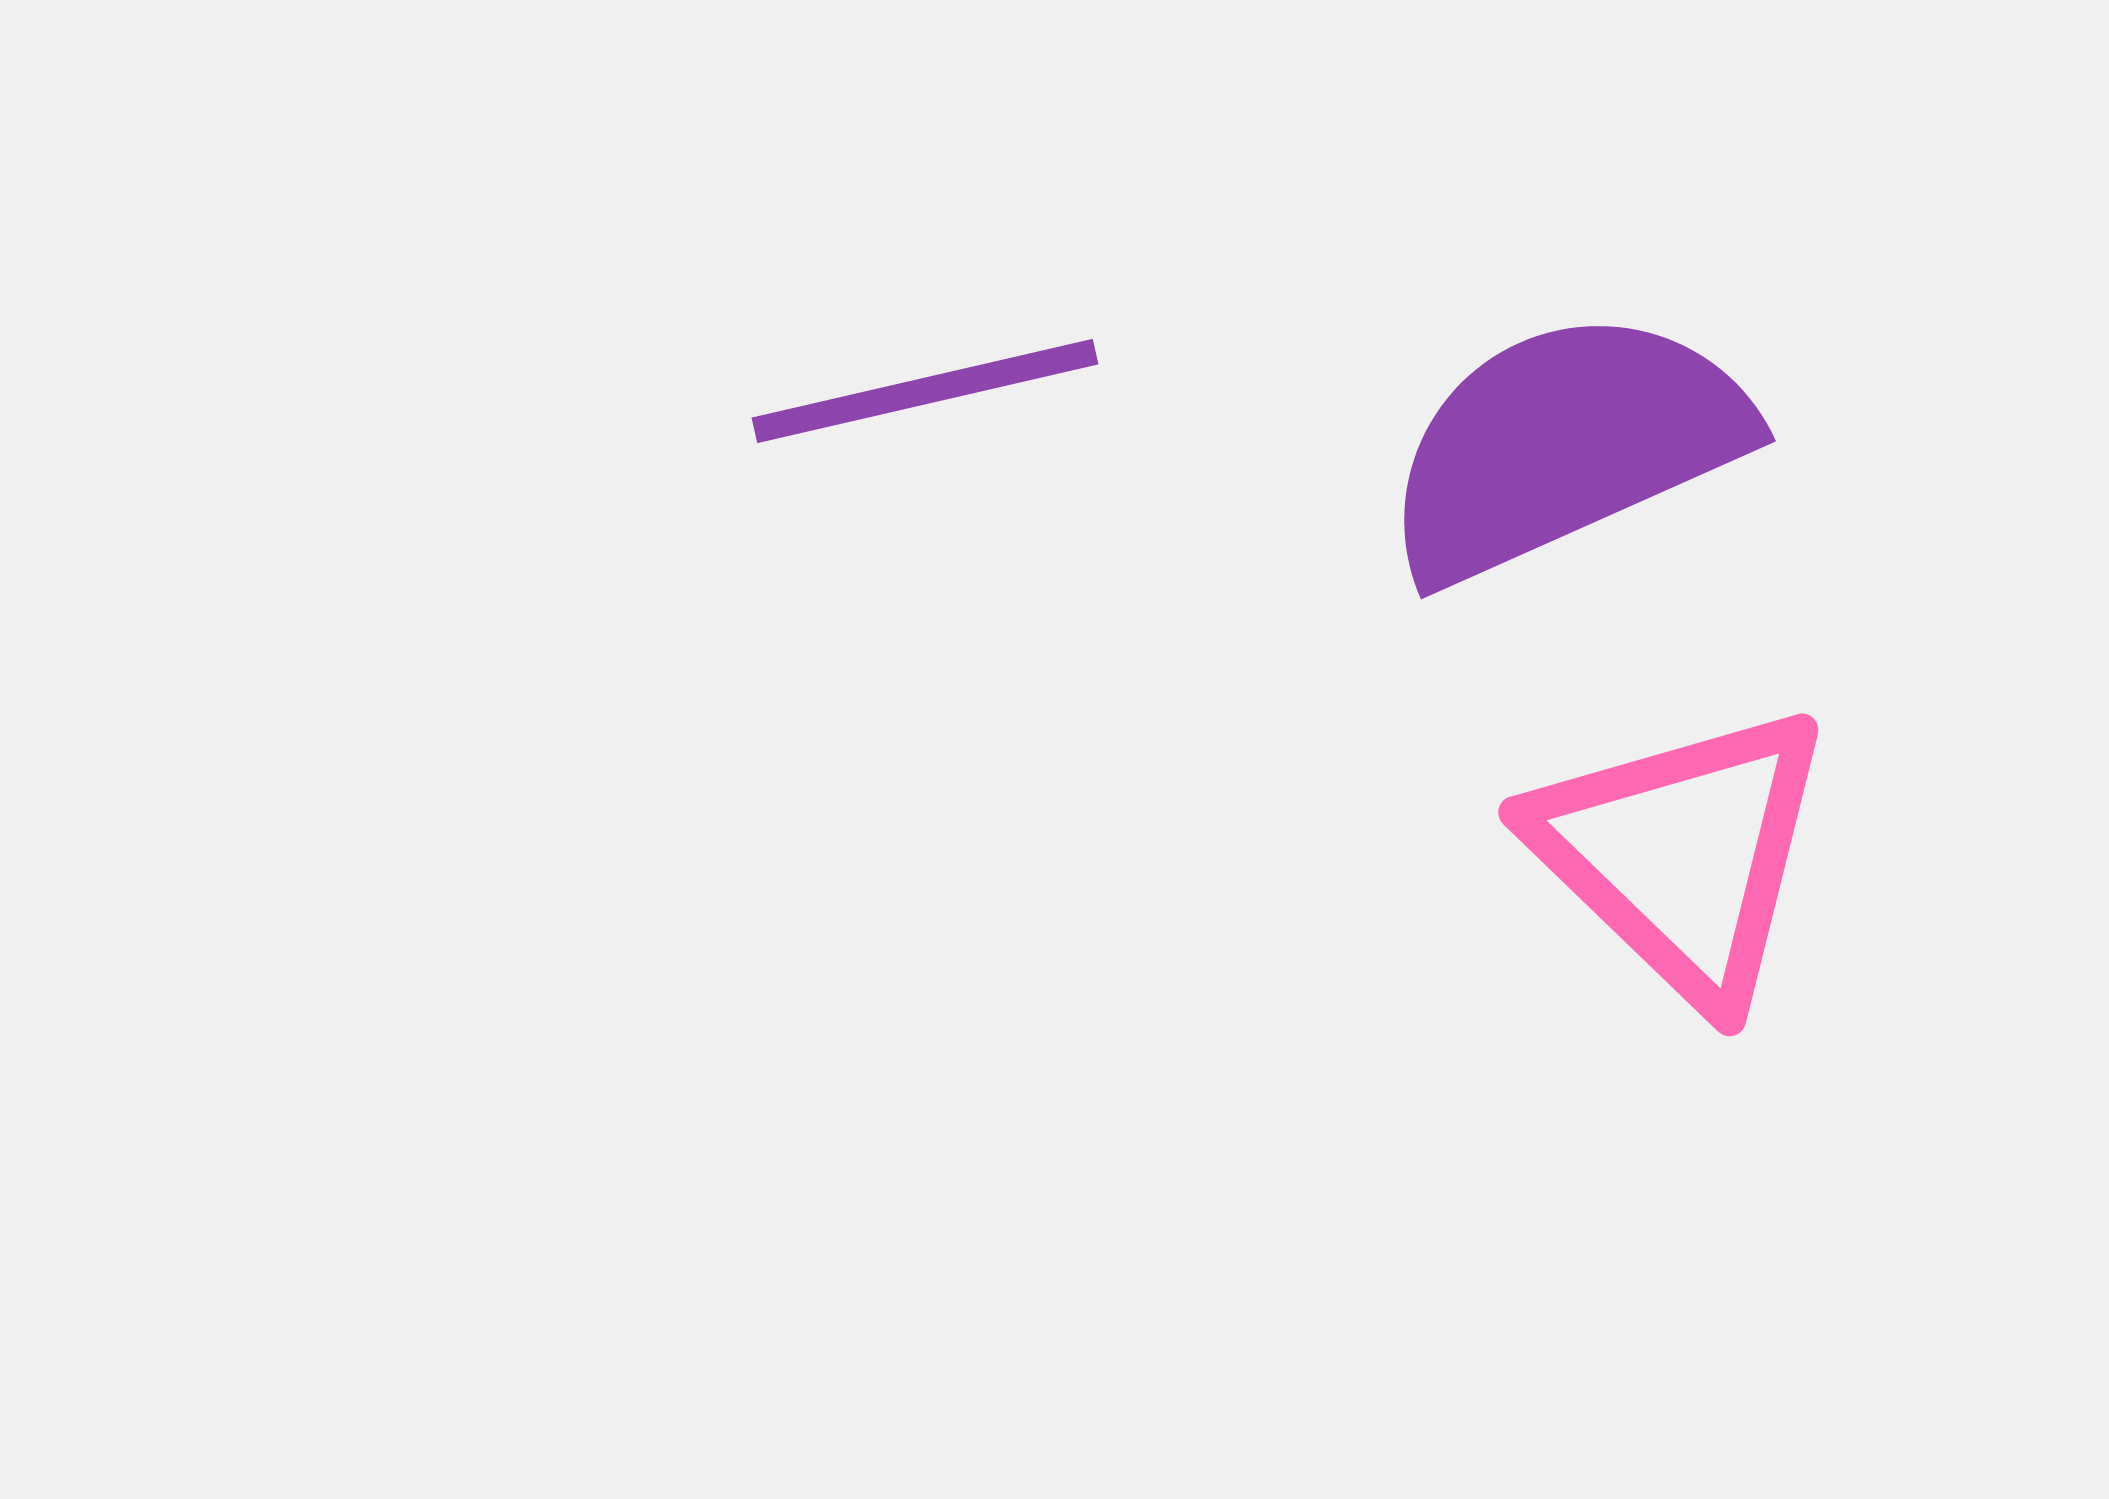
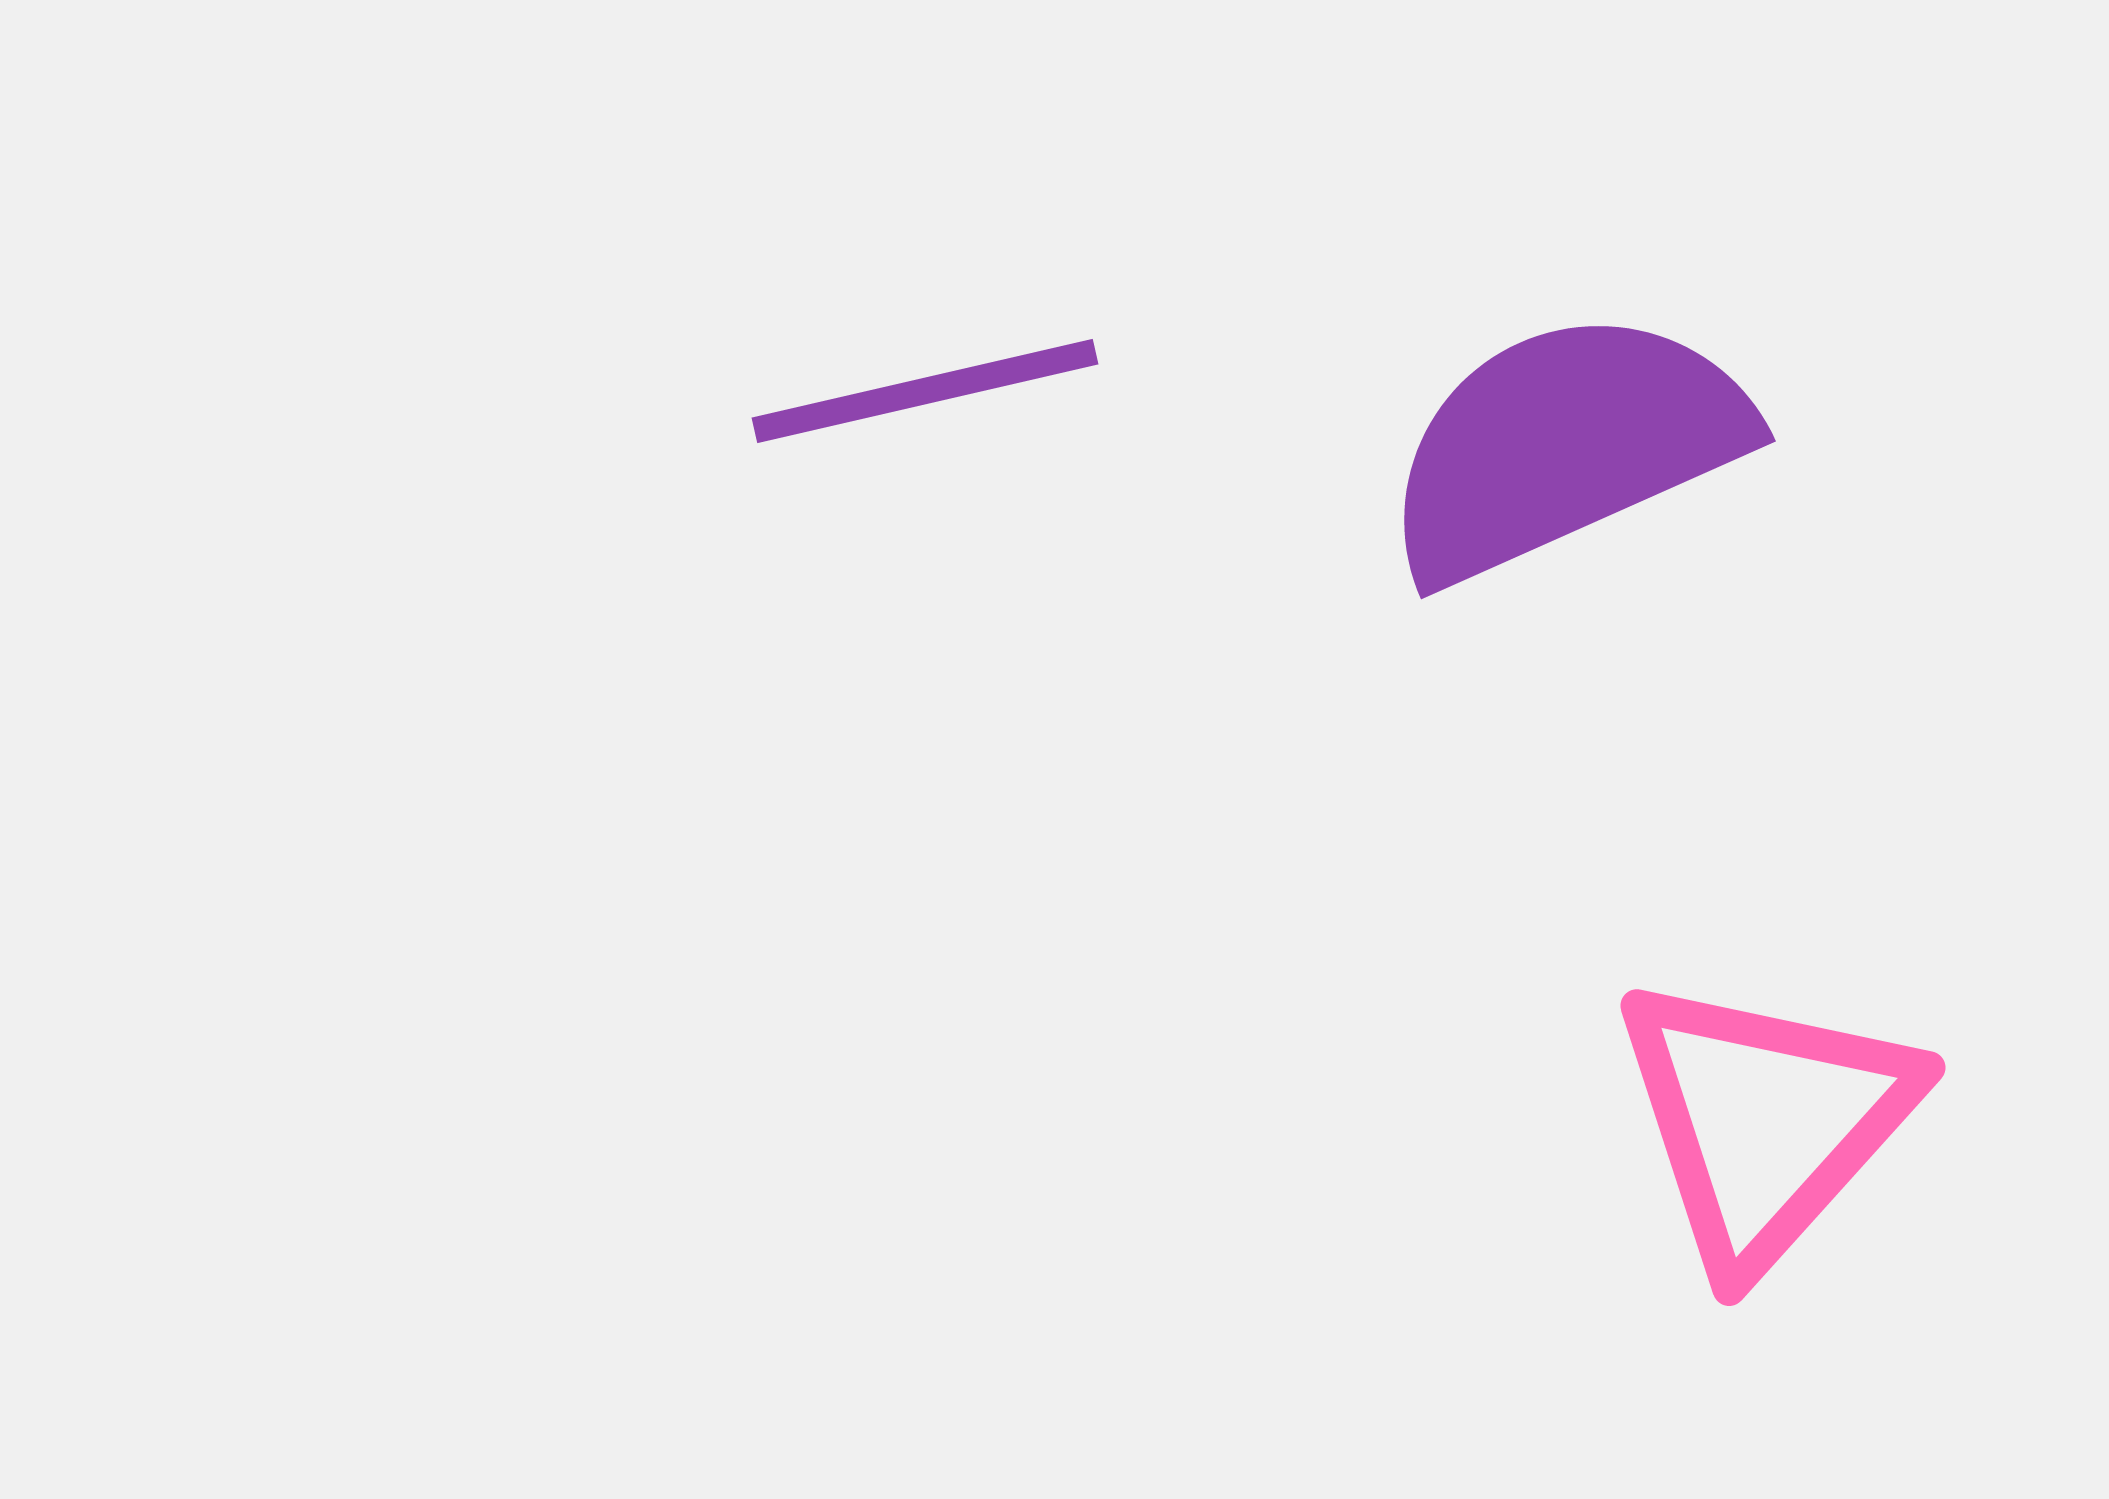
pink triangle: moved 83 px right, 267 px down; rotated 28 degrees clockwise
